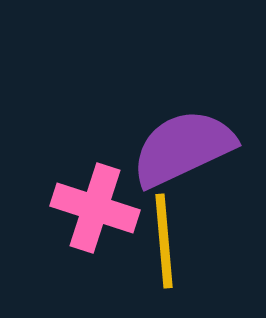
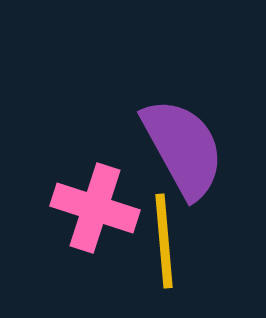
purple semicircle: rotated 86 degrees clockwise
